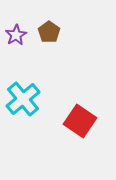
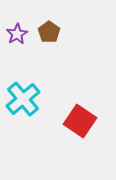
purple star: moved 1 px right, 1 px up
